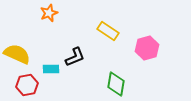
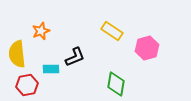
orange star: moved 8 px left, 18 px down
yellow rectangle: moved 4 px right
yellow semicircle: rotated 120 degrees counterclockwise
